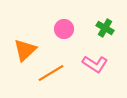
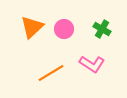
green cross: moved 3 px left, 1 px down
orange triangle: moved 7 px right, 23 px up
pink L-shape: moved 3 px left
